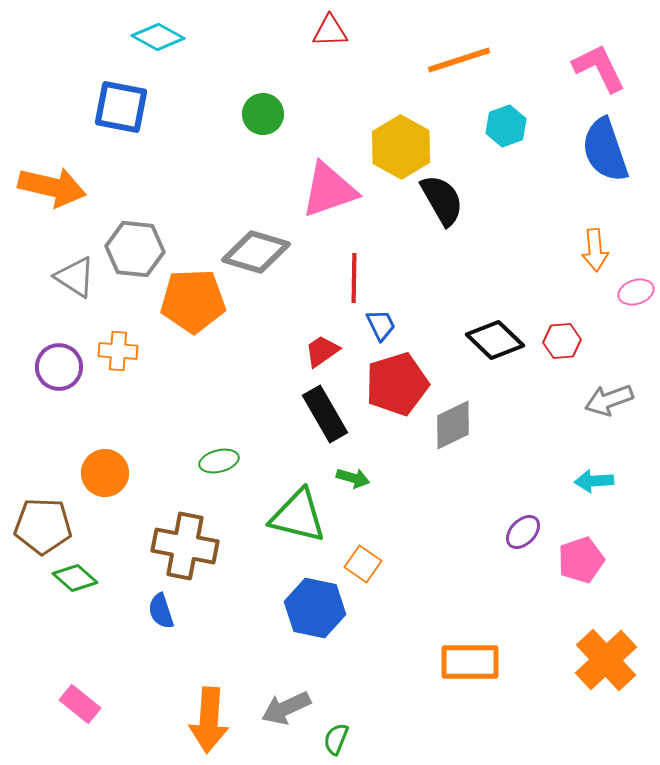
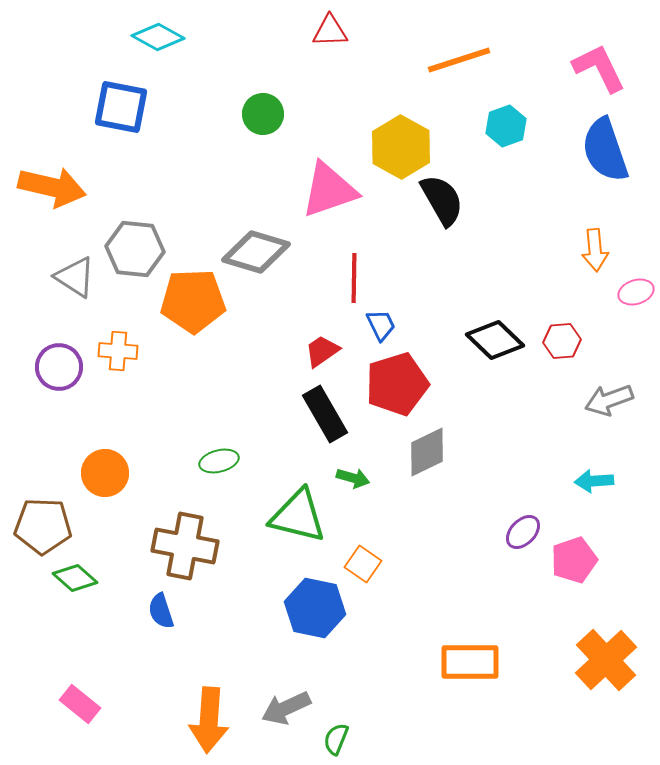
gray diamond at (453, 425): moved 26 px left, 27 px down
pink pentagon at (581, 560): moved 7 px left
